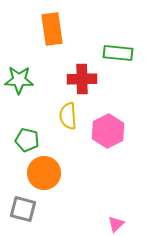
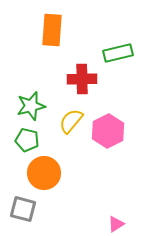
orange rectangle: moved 1 px down; rotated 12 degrees clockwise
green rectangle: rotated 20 degrees counterclockwise
green star: moved 12 px right, 26 px down; rotated 16 degrees counterclockwise
yellow semicircle: moved 3 px right, 5 px down; rotated 44 degrees clockwise
pink triangle: rotated 12 degrees clockwise
